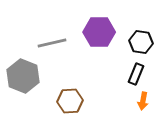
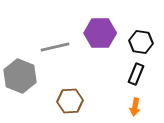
purple hexagon: moved 1 px right, 1 px down
gray line: moved 3 px right, 4 px down
gray hexagon: moved 3 px left
orange arrow: moved 8 px left, 6 px down
